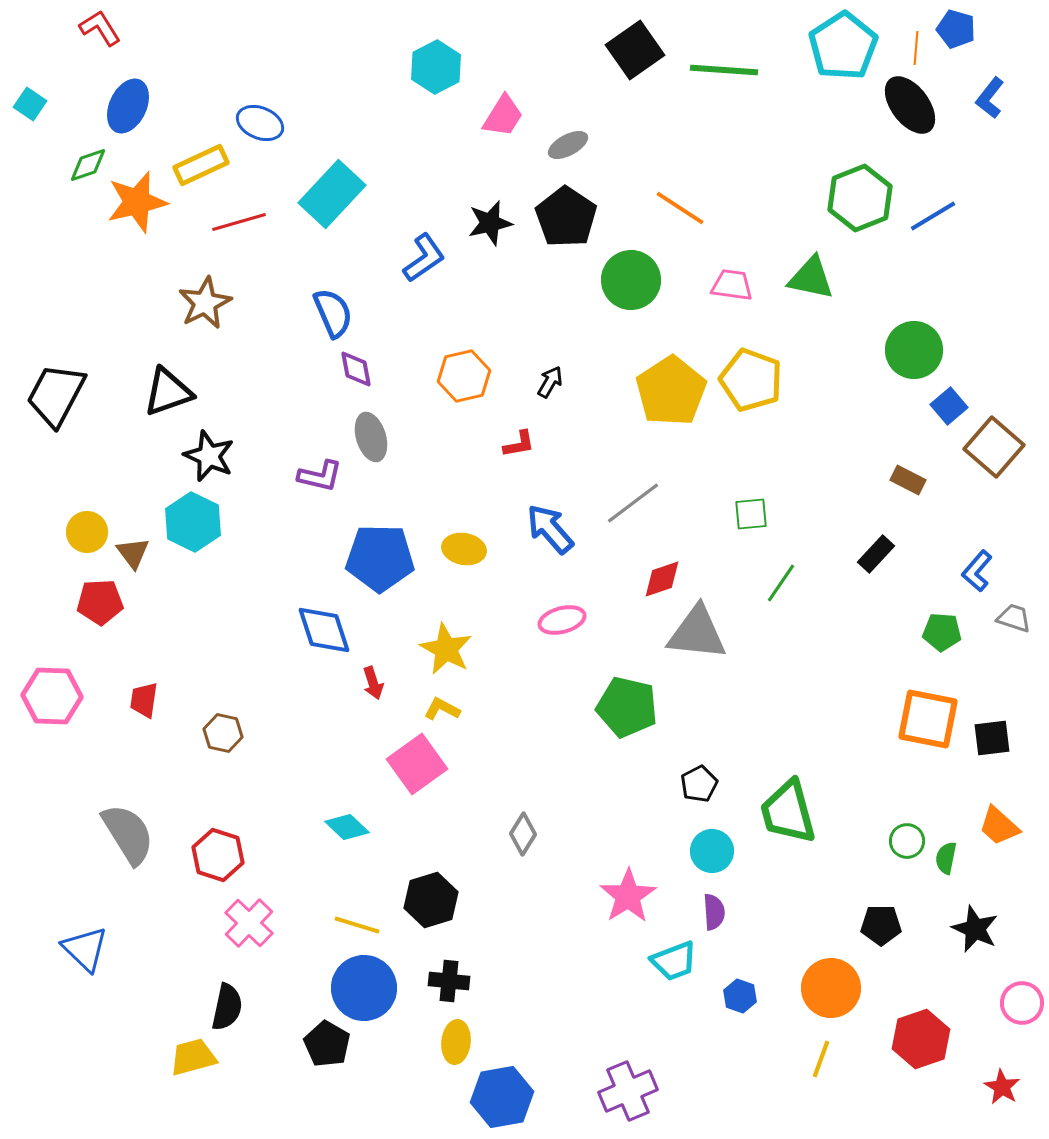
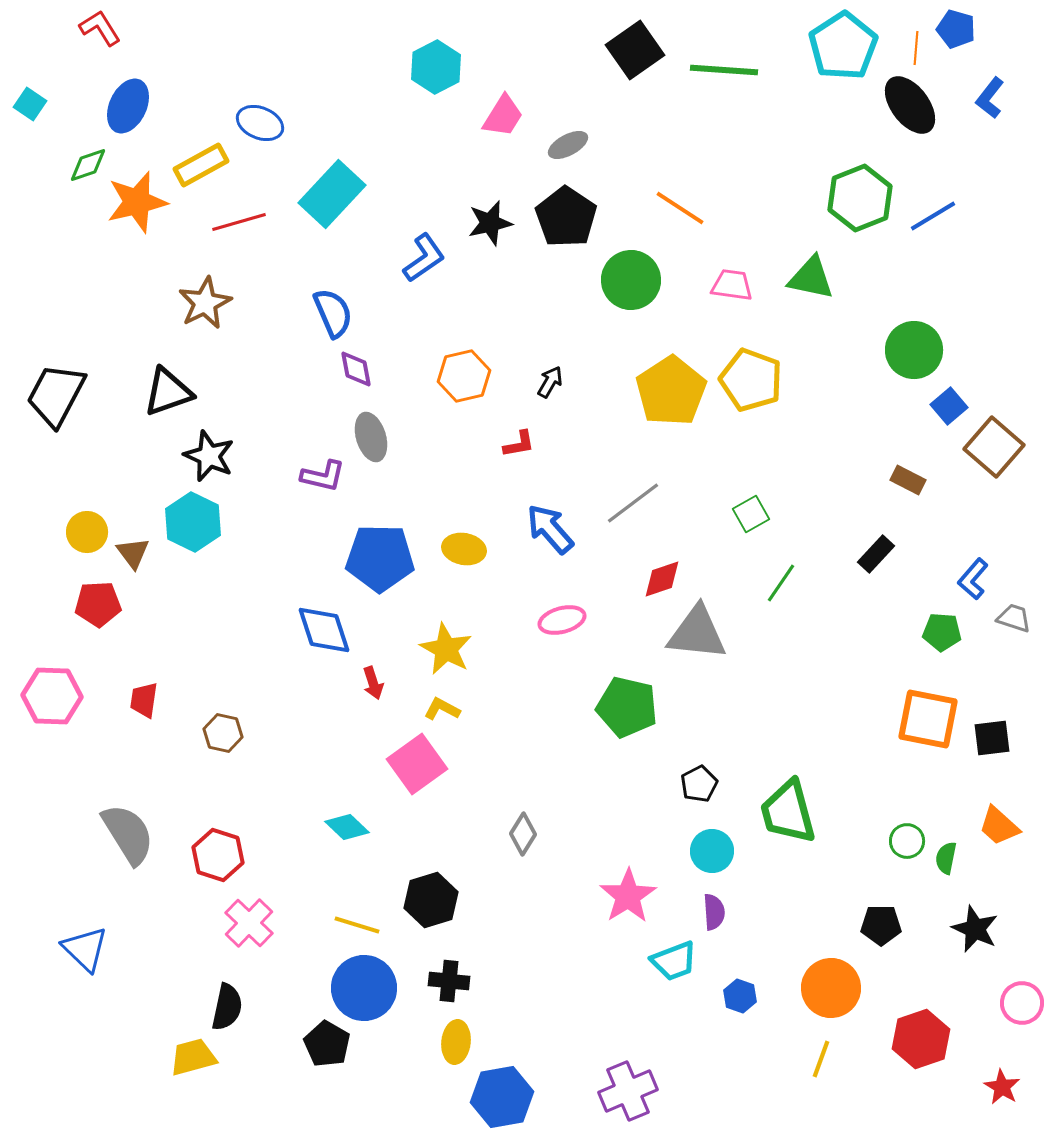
yellow rectangle at (201, 165): rotated 4 degrees counterclockwise
purple L-shape at (320, 476): moved 3 px right
green square at (751, 514): rotated 24 degrees counterclockwise
blue L-shape at (977, 571): moved 4 px left, 8 px down
red pentagon at (100, 602): moved 2 px left, 2 px down
